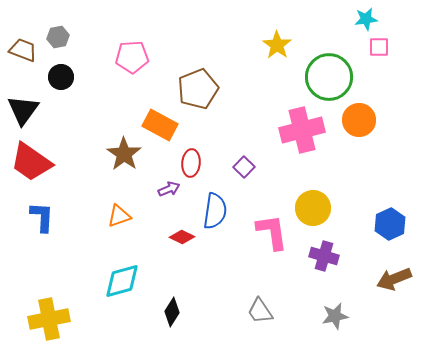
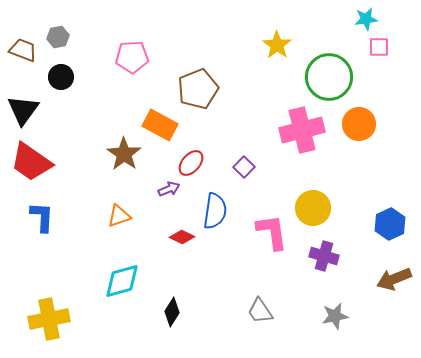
orange circle: moved 4 px down
red ellipse: rotated 36 degrees clockwise
